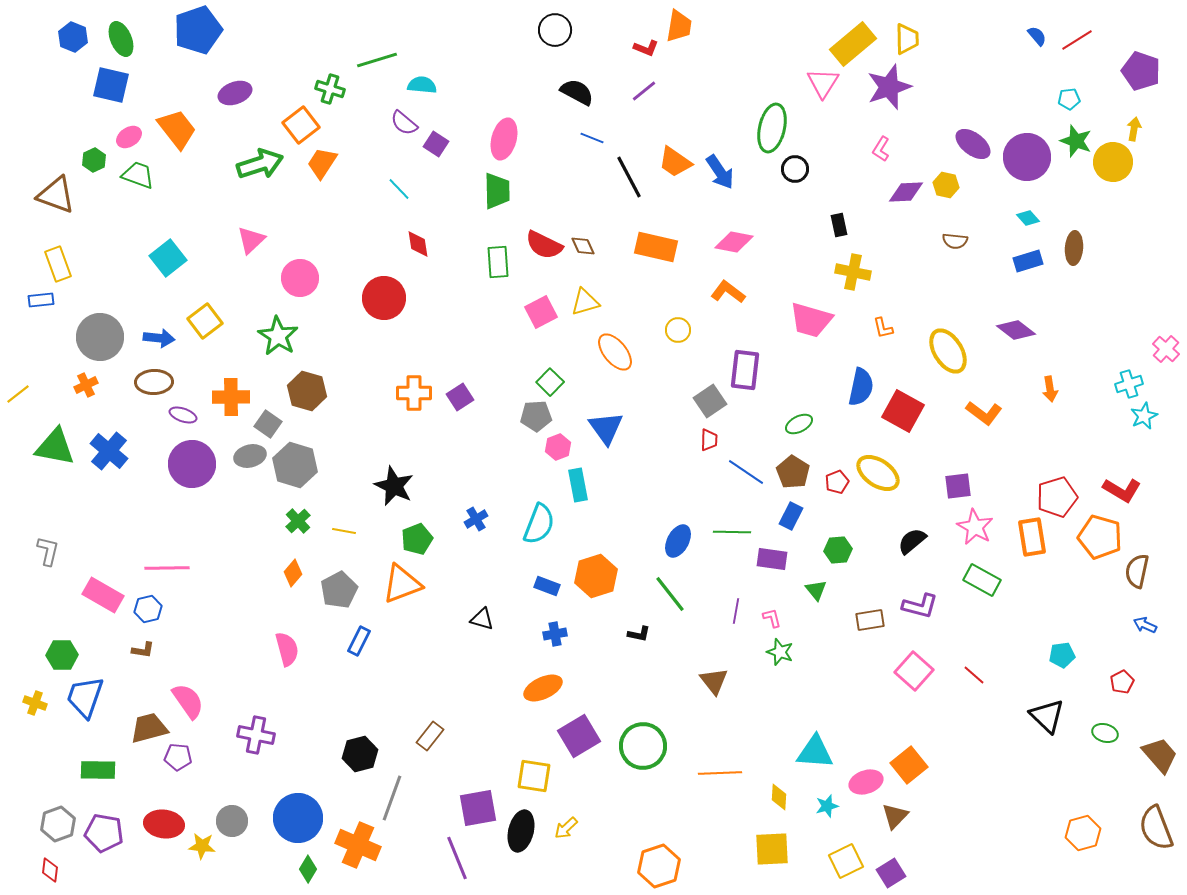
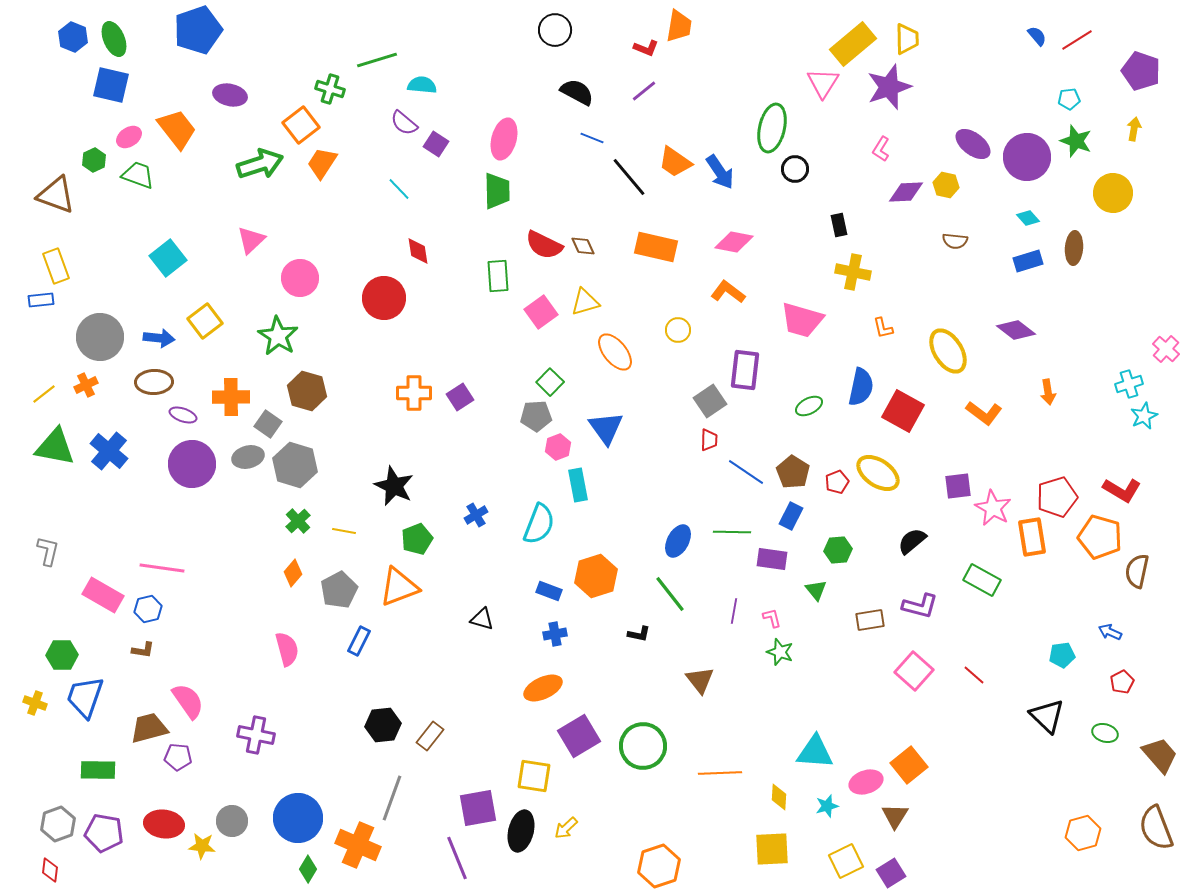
green ellipse at (121, 39): moved 7 px left
purple ellipse at (235, 93): moved 5 px left, 2 px down; rotated 32 degrees clockwise
yellow circle at (1113, 162): moved 31 px down
black line at (629, 177): rotated 12 degrees counterclockwise
red diamond at (418, 244): moved 7 px down
green rectangle at (498, 262): moved 14 px down
yellow rectangle at (58, 264): moved 2 px left, 2 px down
pink square at (541, 312): rotated 8 degrees counterclockwise
pink trapezoid at (811, 320): moved 9 px left
orange arrow at (1050, 389): moved 2 px left, 3 px down
yellow line at (18, 394): moved 26 px right
green ellipse at (799, 424): moved 10 px right, 18 px up
gray ellipse at (250, 456): moved 2 px left, 1 px down
blue cross at (476, 519): moved 4 px up
pink star at (975, 527): moved 18 px right, 19 px up
pink line at (167, 568): moved 5 px left; rotated 9 degrees clockwise
orange triangle at (402, 584): moved 3 px left, 3 px down
blue rectangle at (547, 586): moved 2 px right, 5 px down
purple line at (736, 611): moved 2 px left
blue arrow at (1145, 625): moved 35 px left, 7 px down
brown triangle at (714, 681): moved 14 px left, 1 px up
black hexagon at (360, 754): moved 23 px right, 29 px up; rotated 8 degrees clockwise
brown triangle at (895, 816): rotated 12 degrees counterclockwise
